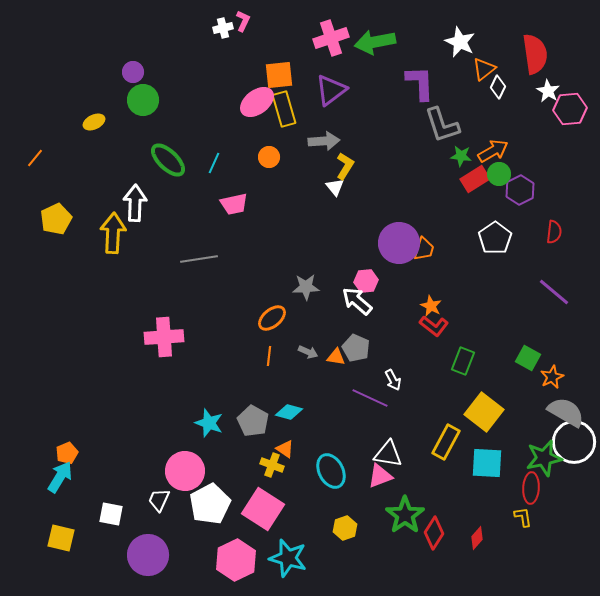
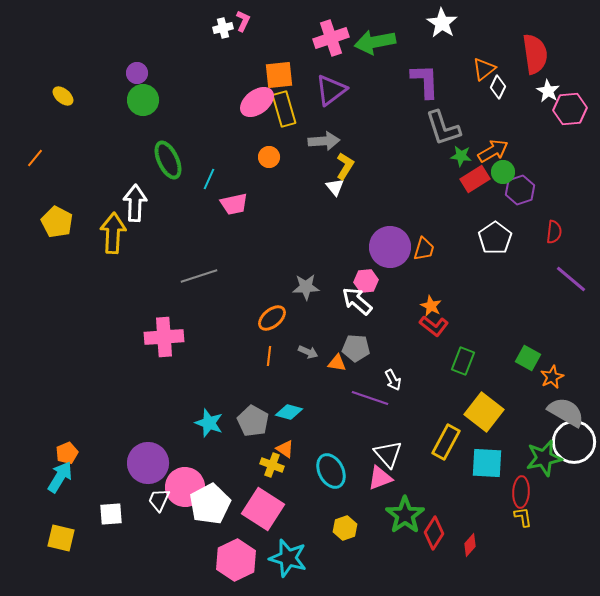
white star at (460, 42): moved 18 px left, 19 px up; rotated 8 degrees clockwise
purple circle at (133, 72): moved 4 px right, 1 px down
purple L-shape at (420, 83): moved 5 px right, 2 px up
yellow ellipse at (94, 122): moved 31 px left, 26 px up; rotated 65 degrees clockwise
gray L-shape at (442, 125): moved 1 px right, 3 px down
green ellipse at (168, 160): rotated 21 degrees clockwise
cyan line at (214, 163): moved 5 px left, 16 px down
green circle at (499, 174): moved 4 px right, 2 px up
purple hexagon at (520, 190): rotated 8 degrees clockwise
yellow pentagon at (56, 219): moved 1 px right, 3 px down; rotated 20 degrees counterclockwise
purple circle at (399, 243): moved 9 px left, 4 px down
gray line at (199, 259): moved 17 px down; rotated 9 degrees counterclockwise
purple line at (554, 292): moved 17 px right, 13 px up
gray pentagon at (356, 348): rotated 20 degrees counterclockwise
orange triangle at (336, 357): moved 1 px right, 6 px down
purple line at (370, 398): rotated 6 degrees counterclockwise
white triangle at (388, 454): rotated 40 degrees clockwise
pink circle at (185, 471): moved 16 px down
pink triangle at (380, 476): moved 2 px down
red ellipse at (531, 488): moved 10 px left, 4 px down
white square at (111, 514): rotated 15 degrees counterclockwise
red diamond at (477, 538): moved 7 px left, 7 px down
purple circle at (148, 555): moved 92 px up
